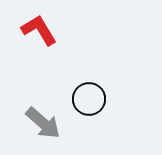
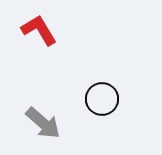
black circle: moved 13 px right
